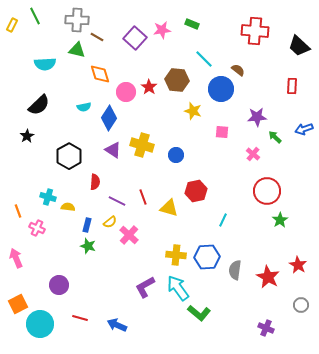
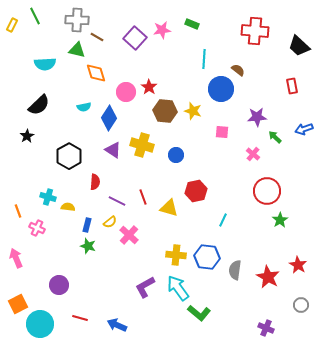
cyan line at (204, 59): rotated 48 degrees clockwise
orange diamond at (100, 74): moved 4 px left, 1 px up
brown hexagon at (177, 80): moved 12 px left, 31 px down
red rectangle at (292, 86): rotated 14 degrees counterclockwise
blue hexagon at (207, 257): rotated 10 degrees clockwise
